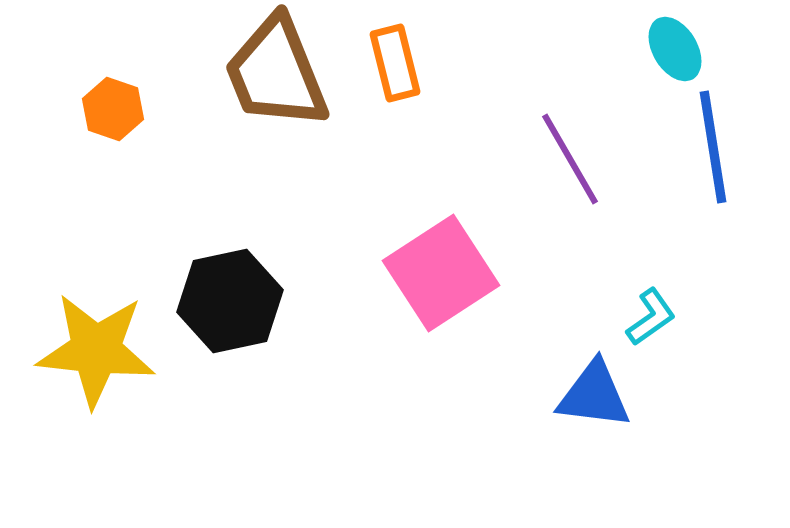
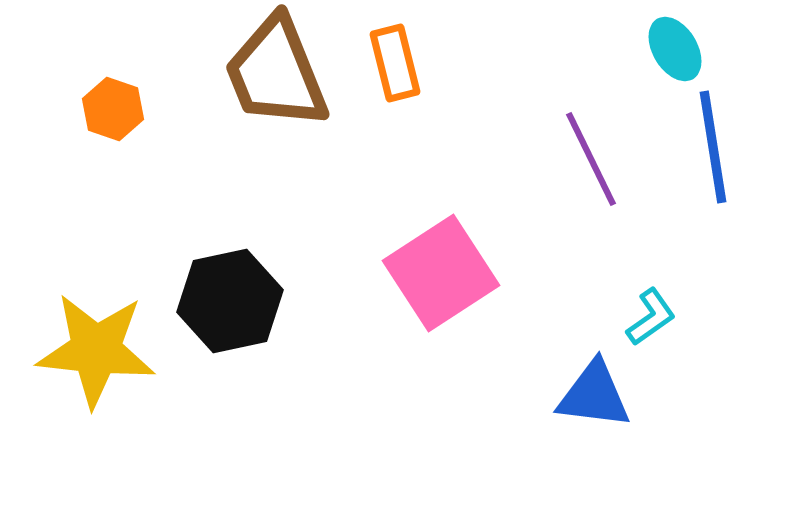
purple line: moved 21 px right; rotated 4 degrees clockwise
